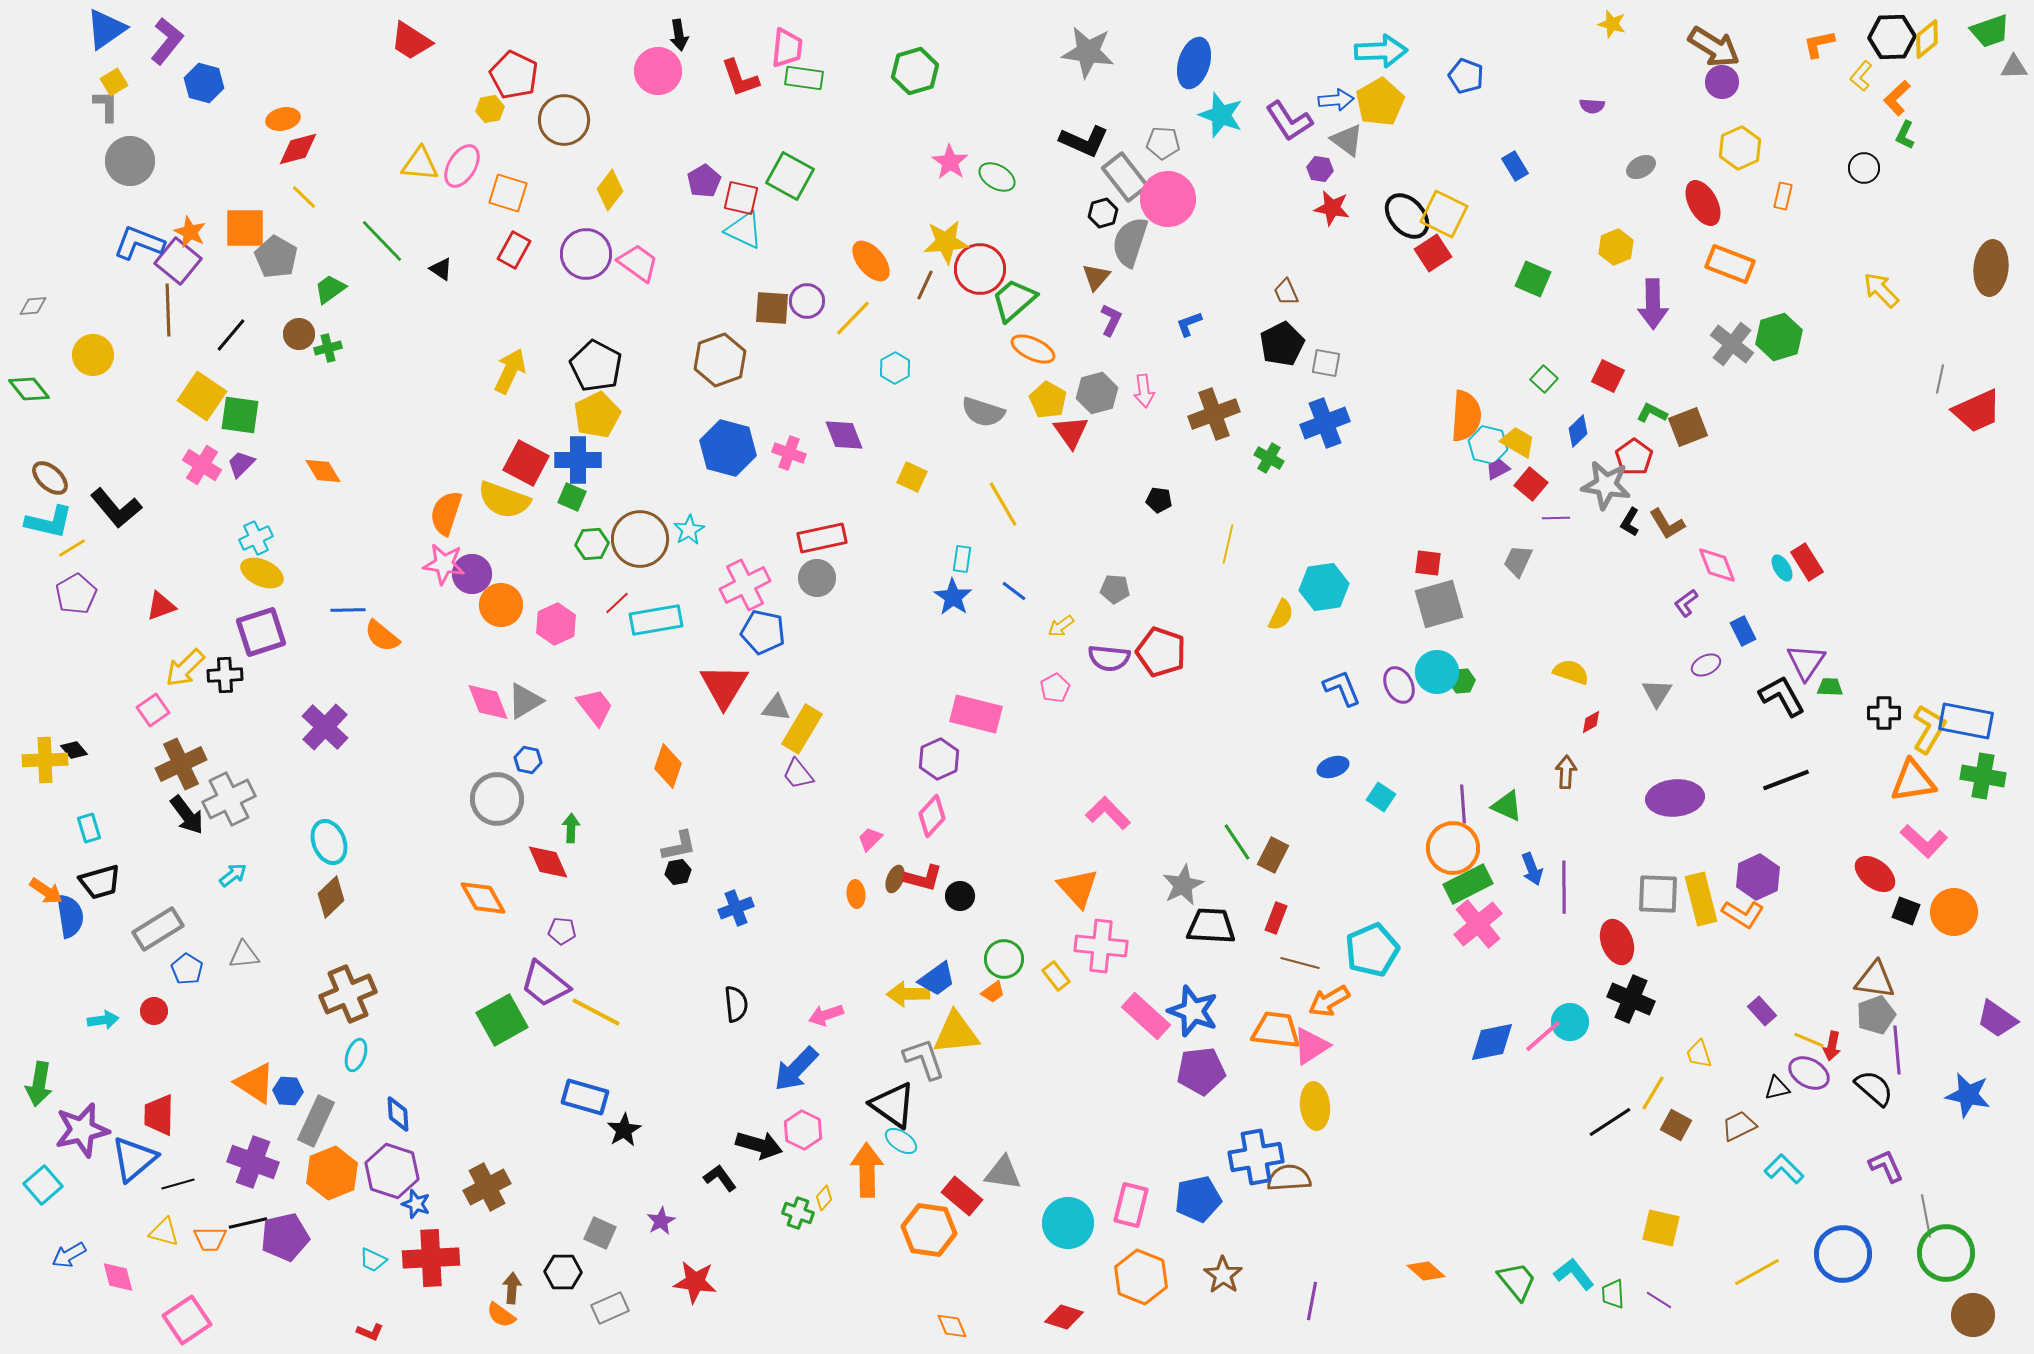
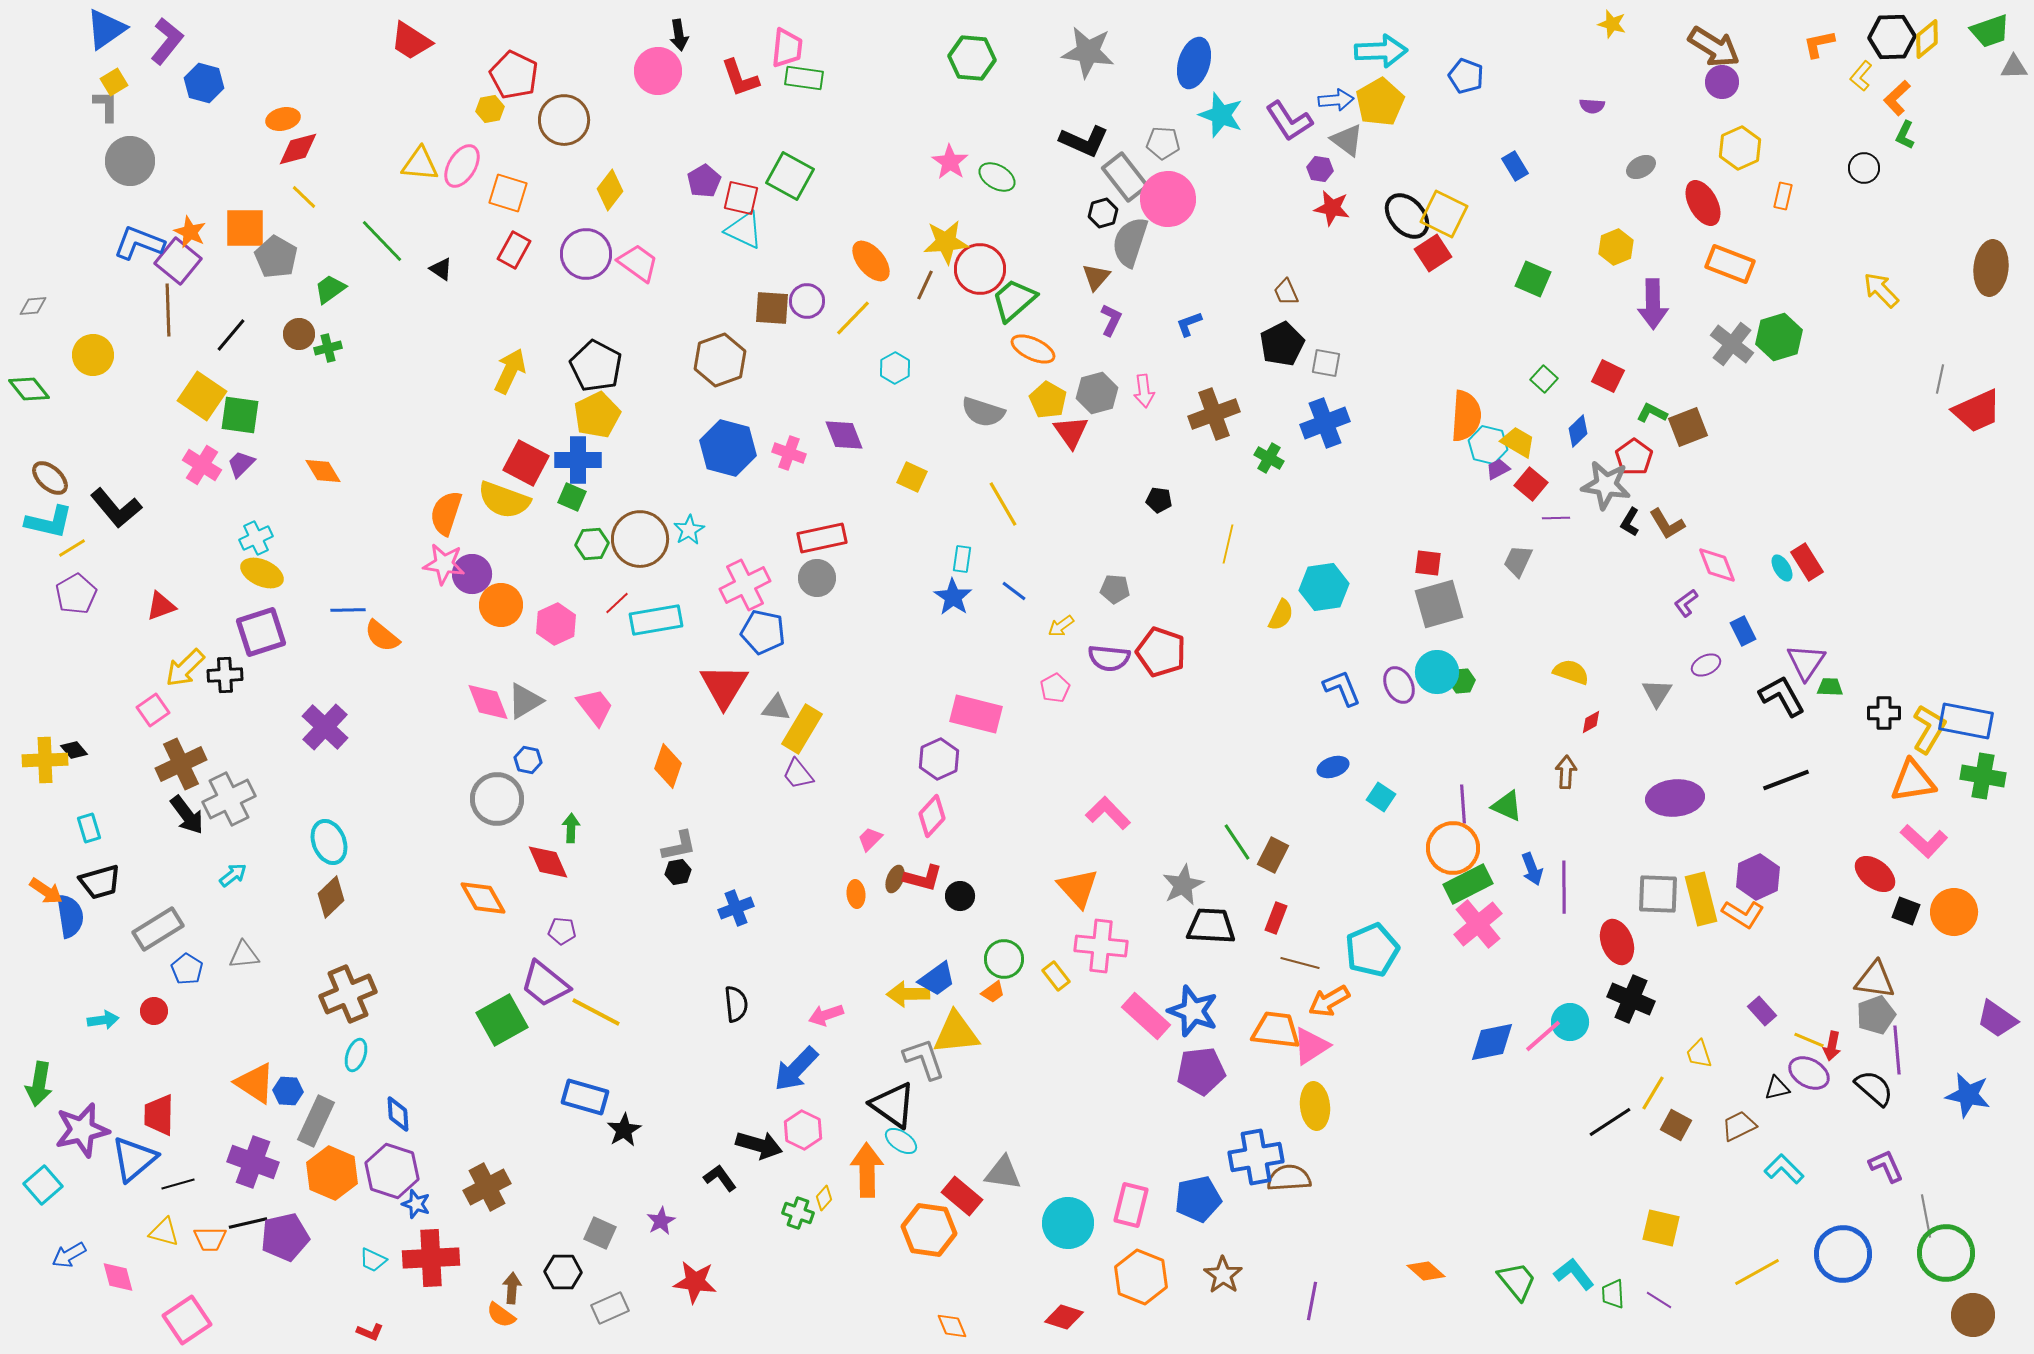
green hexagon at (915, 71): moved 57 px right, 13 px up; rotated 21 degrees clockwise
orange hexagon at (332, 1173): rotated 15 degrees counterclockwise
